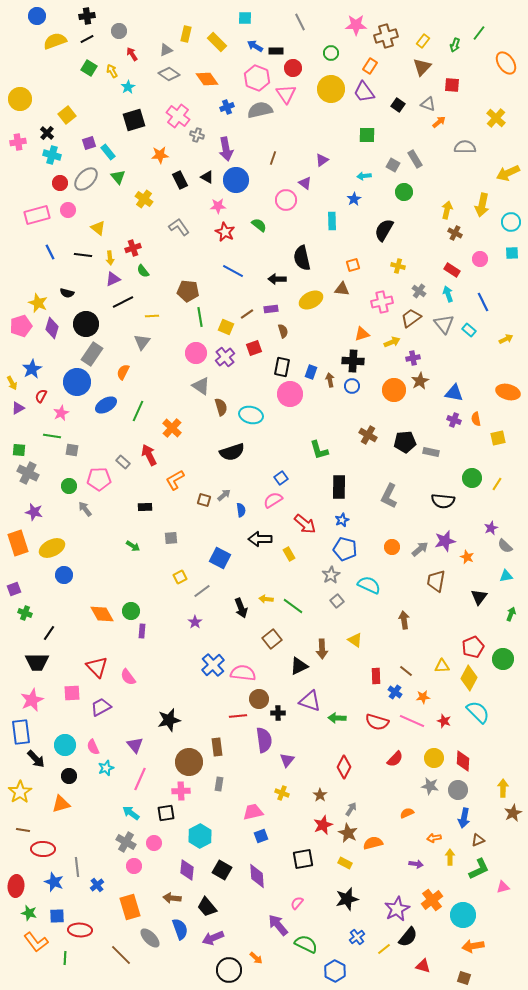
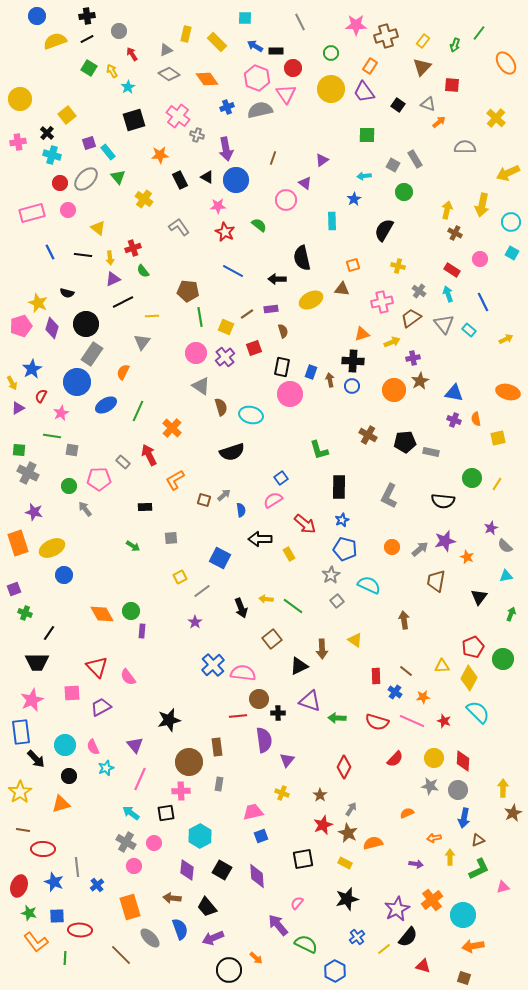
pink rectangle at (37, 215): moved 5 px left, 2 px up
cyan square at (512, 253): rotated 32 degrees clockwise
red ellipse at (16, 886): moved 3 px right; rotated 15 degrees clockwise
